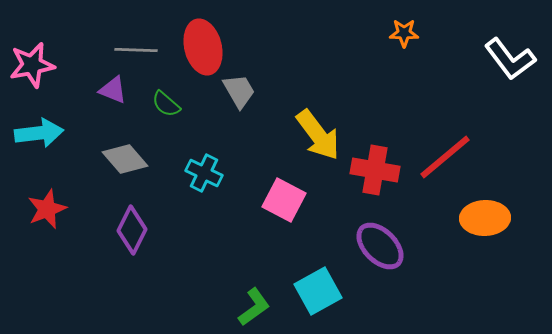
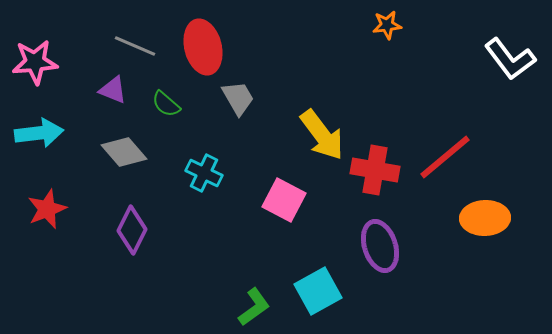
orange star: moved 17 px left, 8 px up; rotated 8 degrees counterclockwise
gray line: moved 1 px left, 4 px up; rotated 21 degrees clockwise
pink star: moved 3 px right, 3 px up; rotated 6 degrees clockwise
gray trapezoid: moved 1 px left, 7 px down
yellow arrow: moved 4 px right
gray diamond: moved 1 px left, 7 px up
purple ellipse: rotated 27 degrees clockwise
